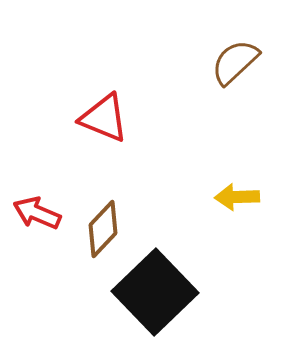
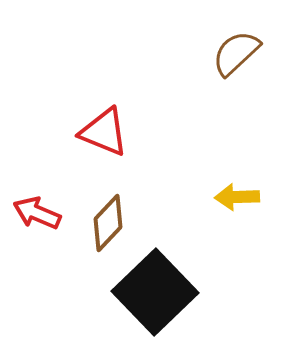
brown semicircle: moved 1 px right, 9 px up
red triangle: moved 14 px down
brown diamond: moved 5 px right, 6 px up
